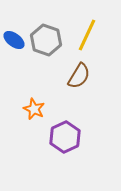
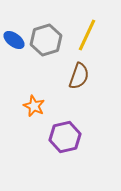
gray hexagon: rotated 24 degrees clockwise
brown semicircle: rotated 12 degrees counterclockwise
orange star: moved 3 px up
purple hexagon: rotated 12 degrees clockwise
